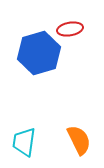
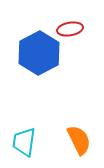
blue hexagon: rotated 12 degrees counterclockwise
